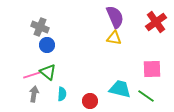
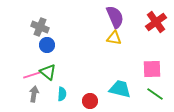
green line: moved 9 px right, 2 px up
